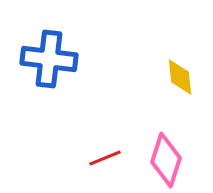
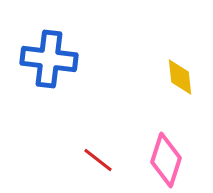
red line: moved 7 px left, 2 px down; rotated 60 degrees clockwise
